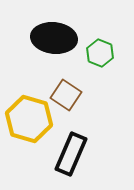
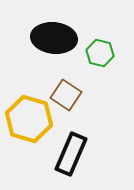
green hexagon: rotated 8 degrees counterclockwise
